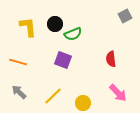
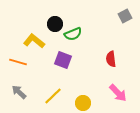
yellow L-shape: moved 6 px right, 14 px down; rotated 45 degrees counterclockwise
